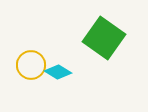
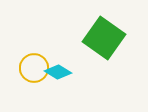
yellow circle: moved 3 px right, 3 px down
